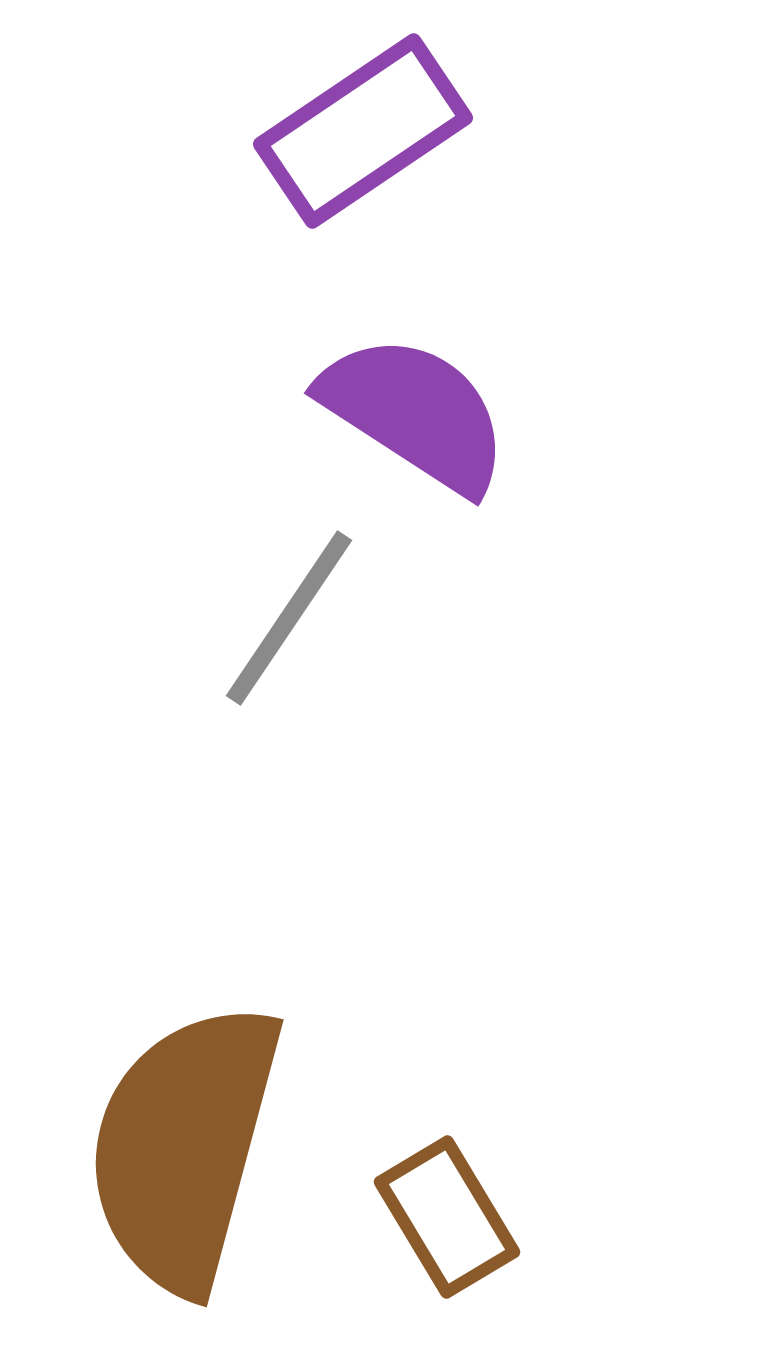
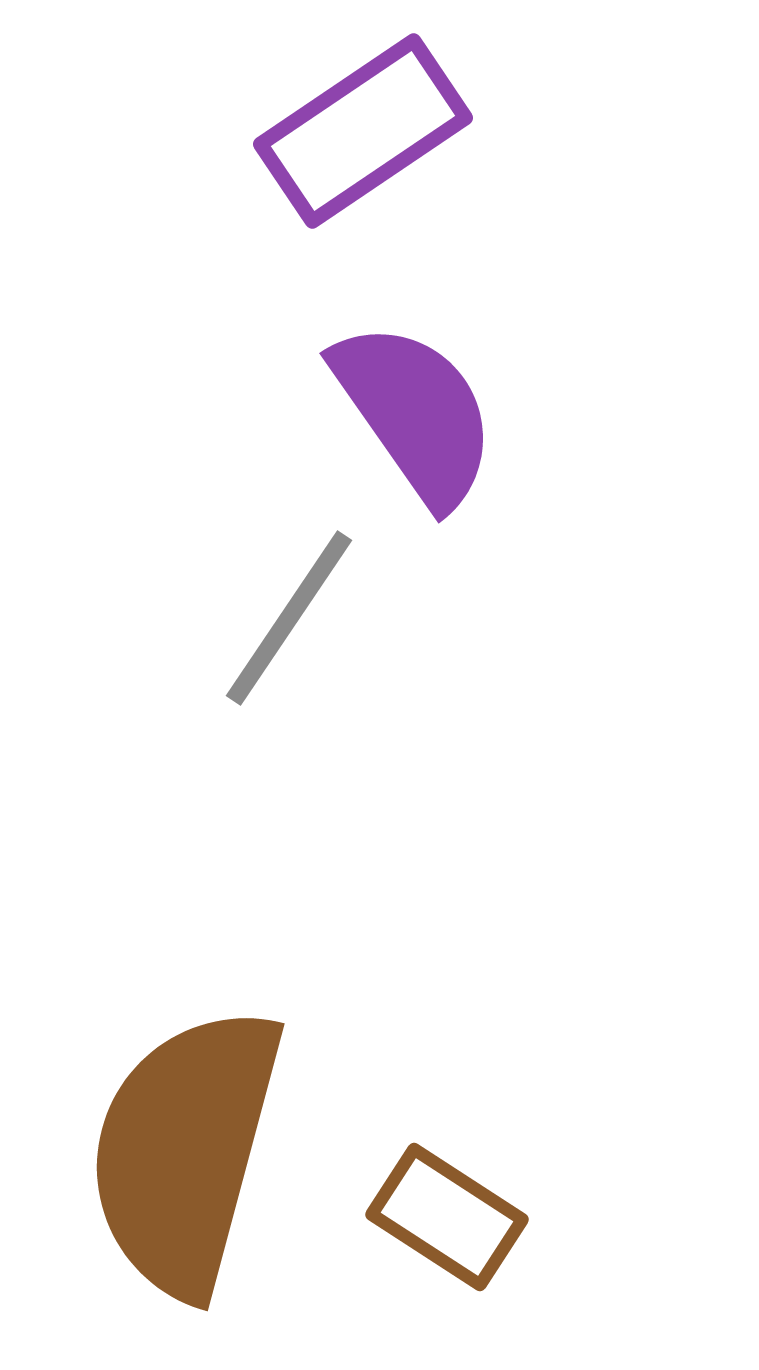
purple semicircle: rotated 22 degrees clockwise
brown semicircle: moved 1 px right, 4 px down
brown rectangle: rotated 26 degrees counterclockwise
